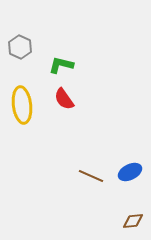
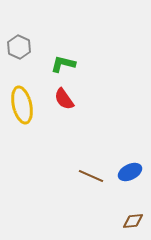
gray hexagon: moved 1 px left
green L-shape: moved 2 px right, 1 px up
yellow ellipse: rotated 6 degrees counterclockwise
